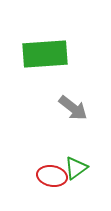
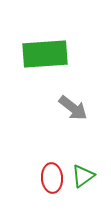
green triangle: moved 7 px right, 8 px down
red ellipse: moved 2 px down; rotated 76 degrees clockwise
